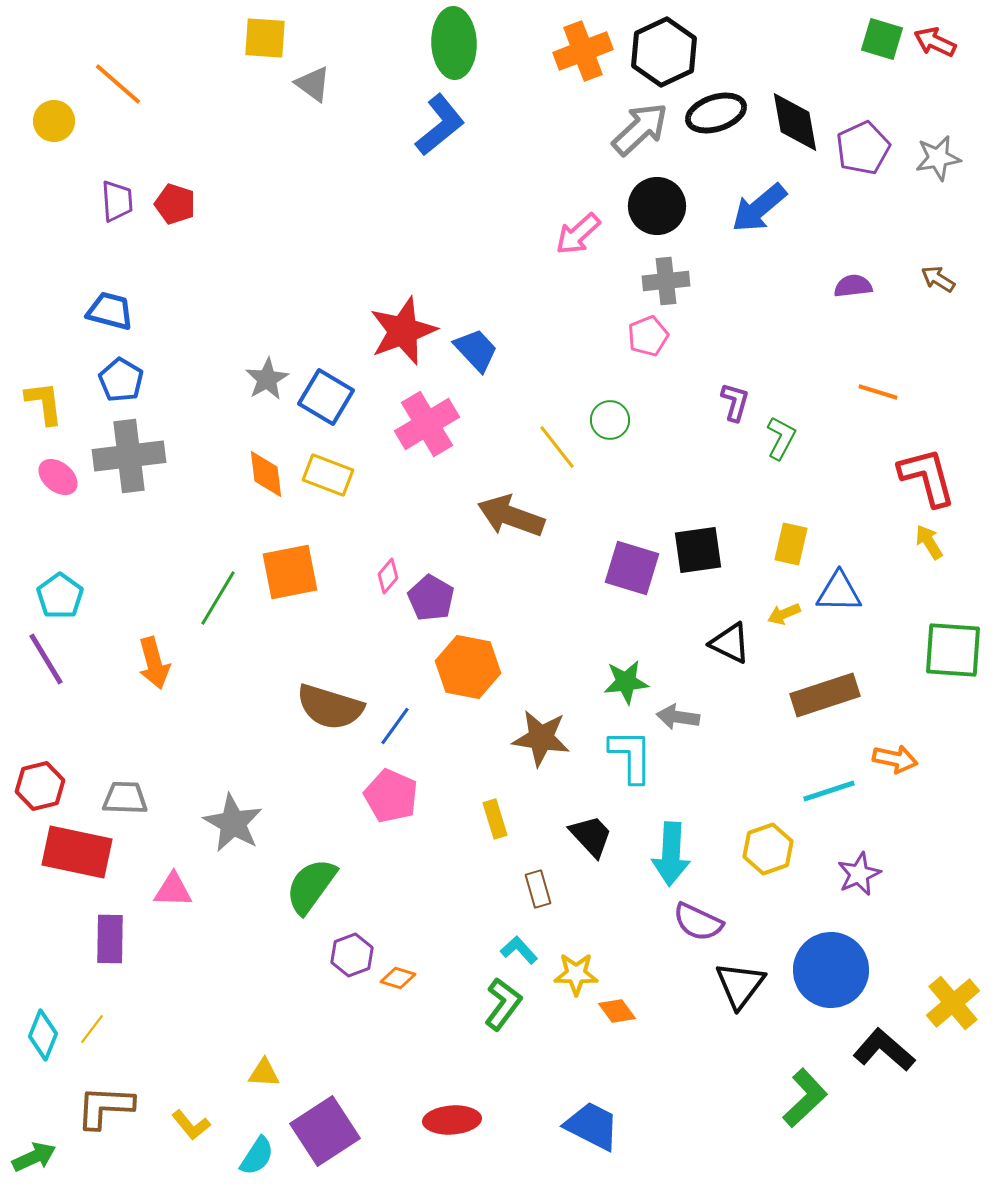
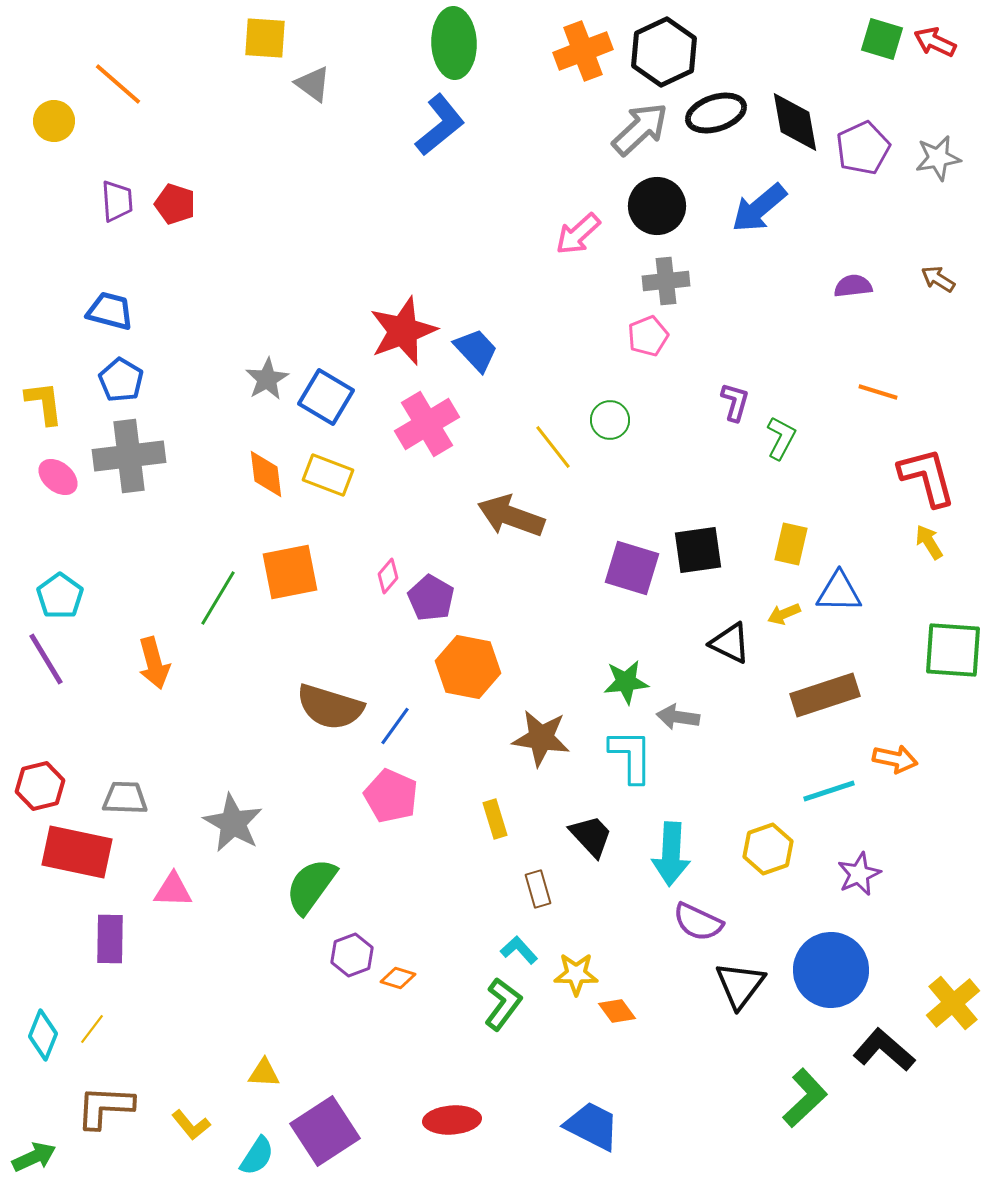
yellow line at (557, 447): moved 4 px left
